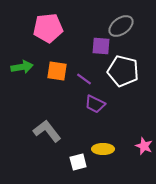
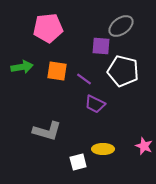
gray L-shape: rotated 144 degrees clockwise
